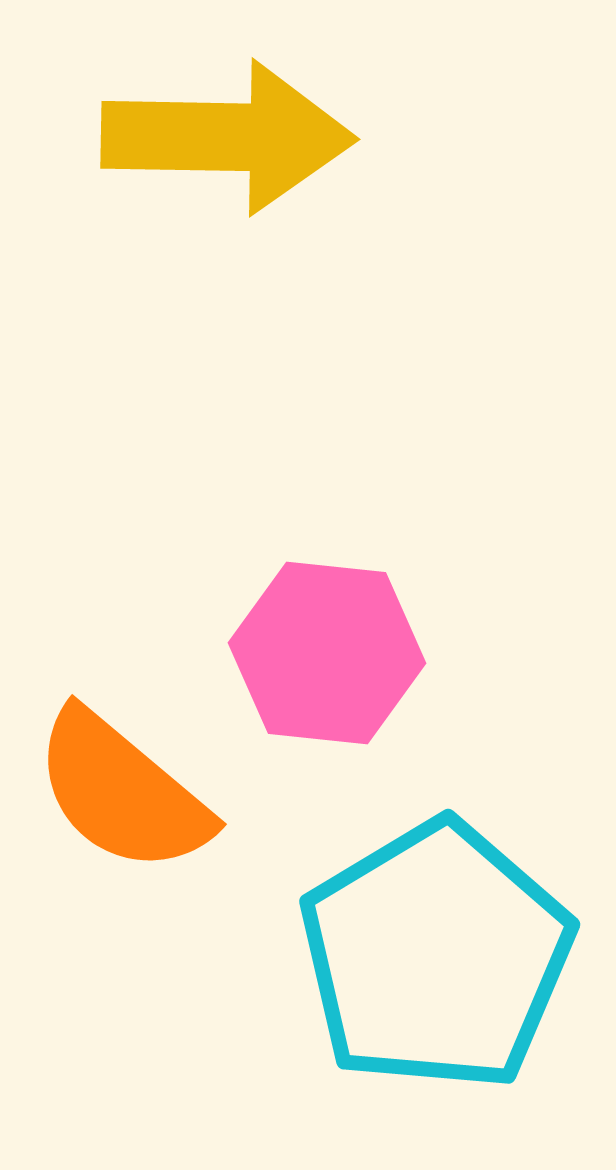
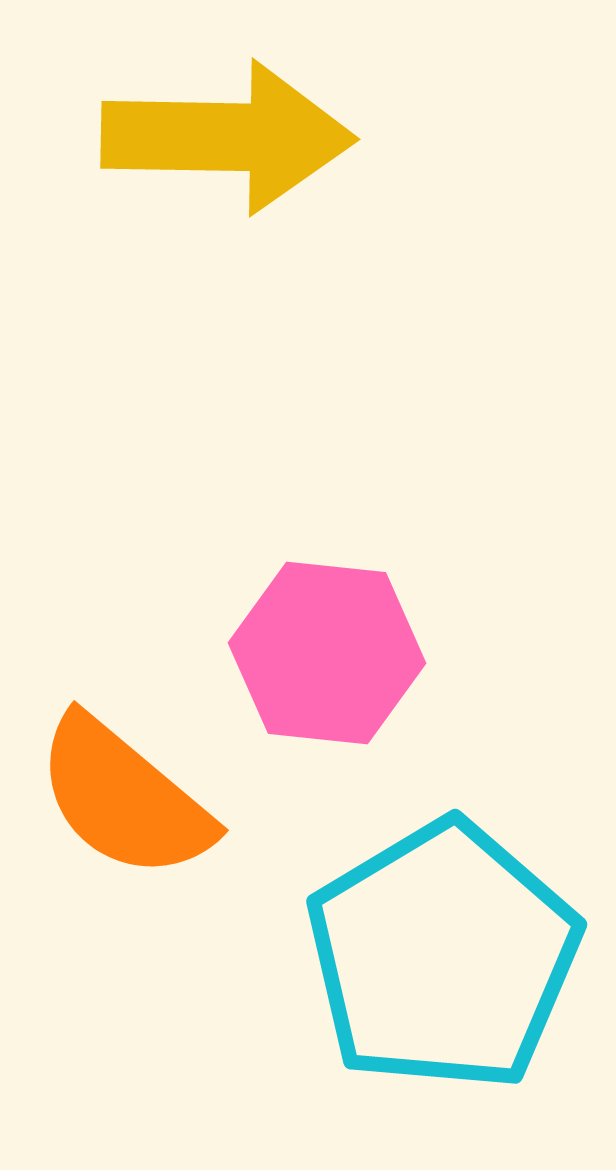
orange semicircle: moved 2 px right, 6 px down
cyan pentagon: moved 7 px right
